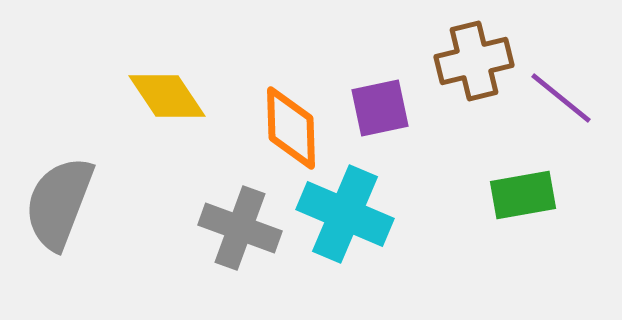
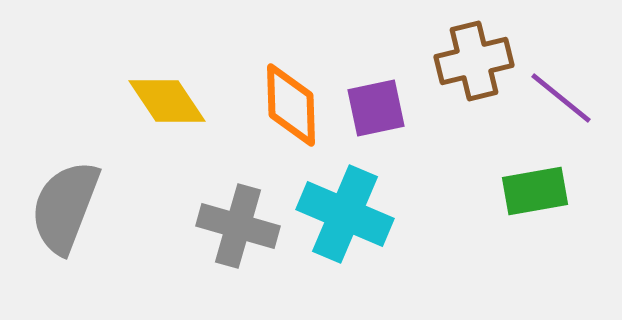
yellow diamond: moved 5 px down
purple square: moved 4 px left
orange diamond: moved 23 px up
green rectangle: moved 12 px right, 4 px up
gray semicircle: moved 6 px right, 4 px down
gray cross: moved 2 px left, 2 px up; rotated 4 degrees counterclockwise
